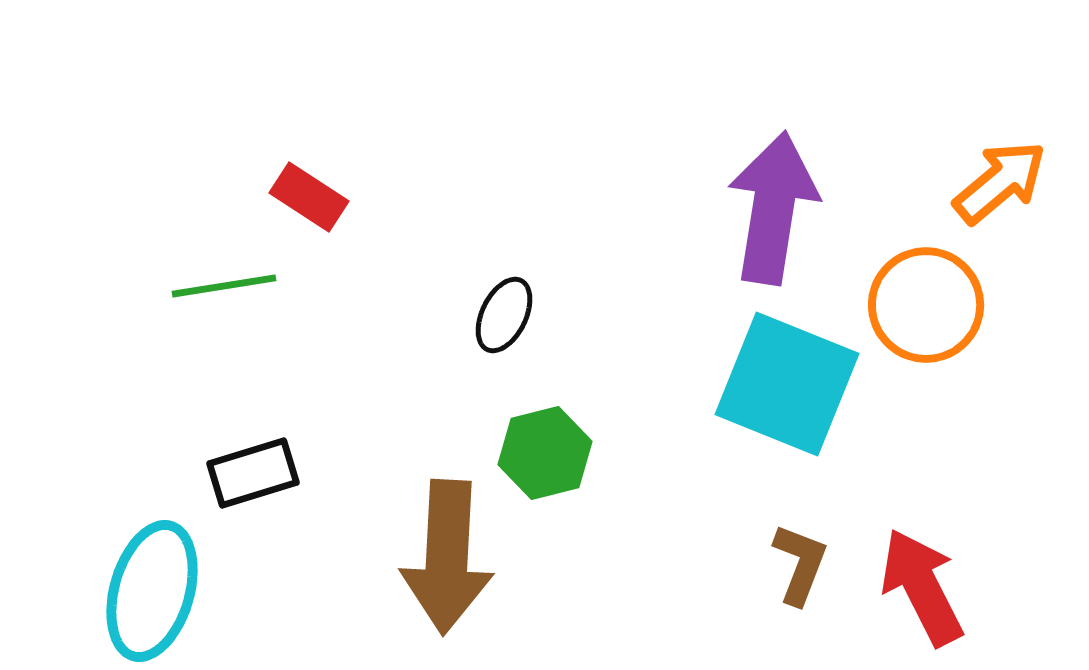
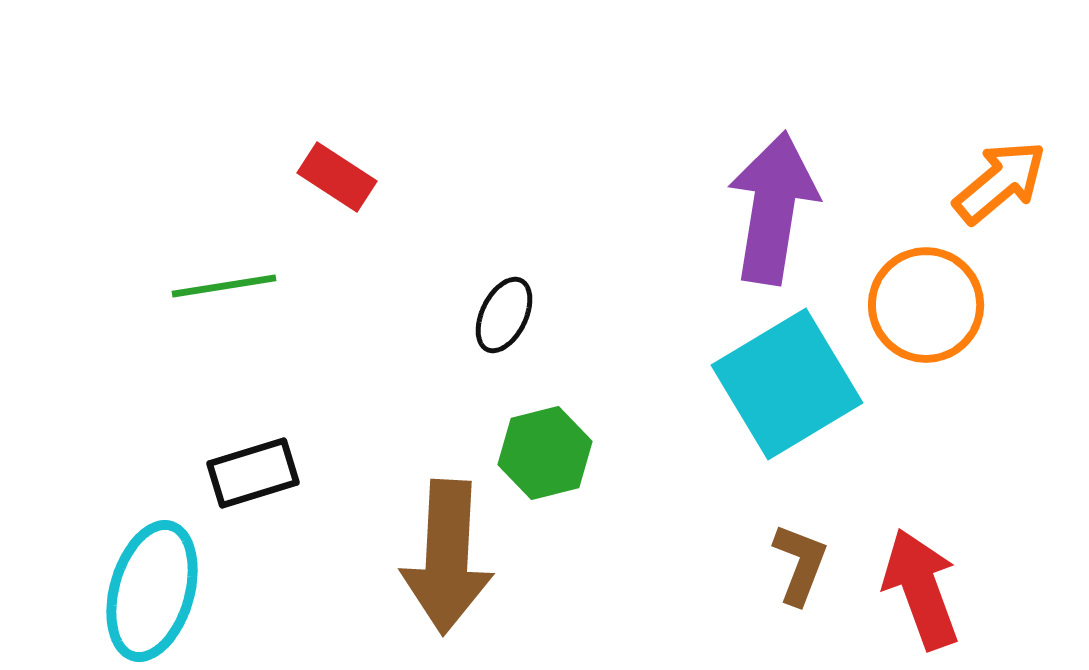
red rectangle: moved 28 px right, 20 px up
cyan square: rotated 37 degrees clockwise
red arrow: moved 1 px left, 2 px down; rotated 7 degrees clockwise
